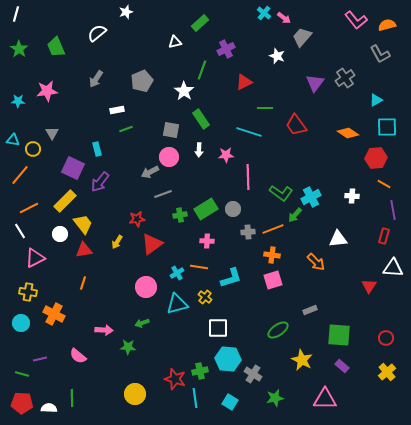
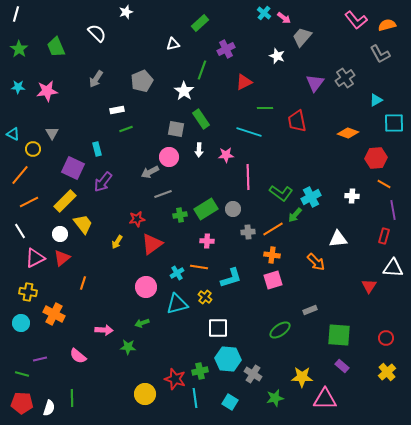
white semicircle at (97, 33): rotated 84 degrees clockwise
white triangle at (175, 42): moved 2 px left, 2 px down
cyan star at (18, 101): moved 14 px up
red trapezoid at (296, 125): moved 1 px right, 4 px up; rotated 25 degrees clockwise
cyan square at (387, 127): moved 7 px right, 4 px up
gray square at (171, 130): moved 5 px right, 1 px up
orange diamond at (348, 133): rotated 15 degrees counterclockwise
cyan triangle at (13, 140): moved 6 px up; rotated 16 degrees clockwise
purple arrow at (100, 182): moved 3 px right
orange line at (29, 208): moved 6 px up
orange line at (273, 229): rotated 10 degrees counterclockwise
red triangle at (84, 250): moved 22 px left, 8 px down; rotated 30 degrees counterclockwise
green ellipse at (278, 330): moved 2 px right
yellow star at (302, 360): moved 17 px down; rotated 25 degrees counterclockwise
yellow circle at (135, 394): moved 10 px right
white semicircle at (49, 408): rotated 105 degrees clockwise
